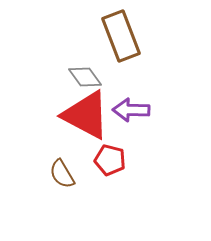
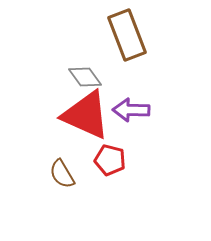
brown rectangle: moved 6 px right, 1 px up
red triangle: rotated 4 degrees counterclockwise
